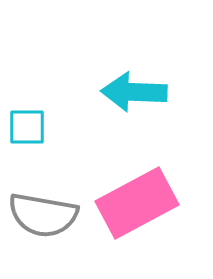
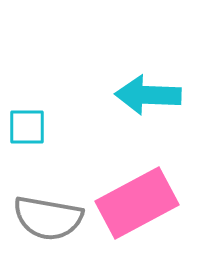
cyan arrow: moved 14 px right, 3 px down
gray semicircle: moved 5 px right, 3 px down
